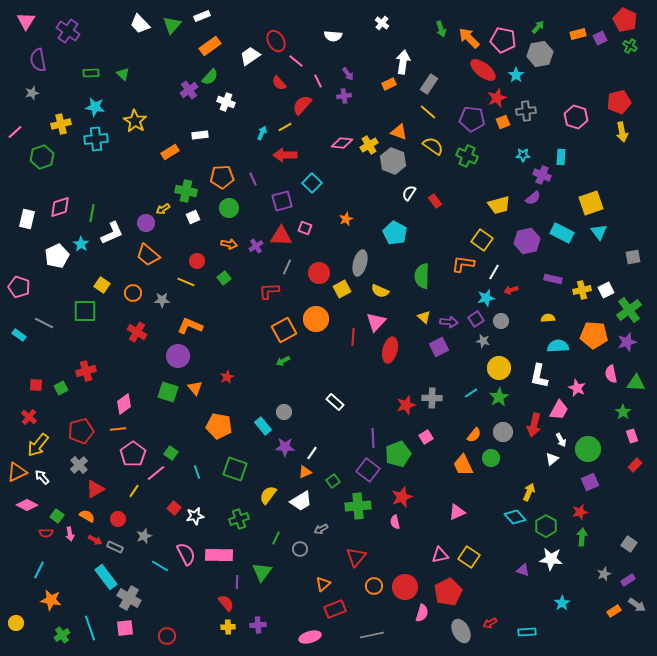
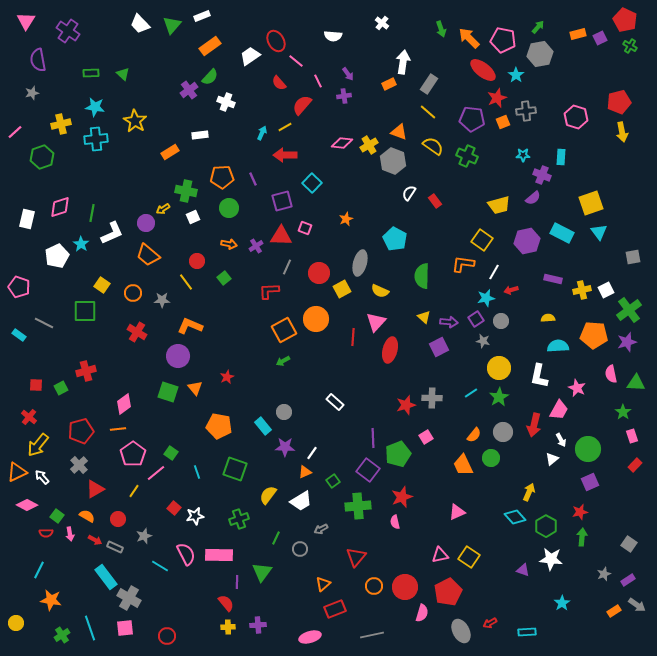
cyan pentagon at (395, 233): moved 6 px down
yellow line at (186, 282): rotated 30 degrees clockwise
